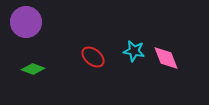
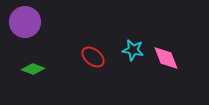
purple circle: moved 1 px left
cyan star: moved 1 px left, 1 px up
